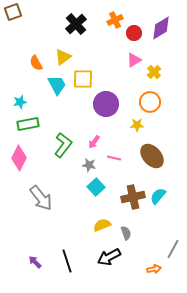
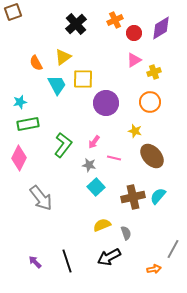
yellow cross: rotated 24 degrees clockwise
purple circle: moved 1 px up
yellow star: moved 2 px left, 6 px down; rotated 16 degrees clockwise
